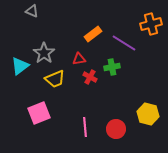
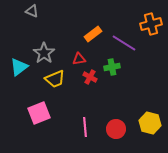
cyan triangle: moved 1 px left, 1 px down
yellow hexagon: moved 2 px right, 9 px down
